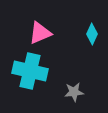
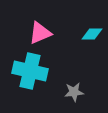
cyan diamond: rotated 65 degrees clockwise
